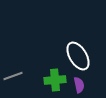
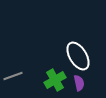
green cross: rotated 25 degrees counterclockwise
purple semicircle: moved 2 px up
